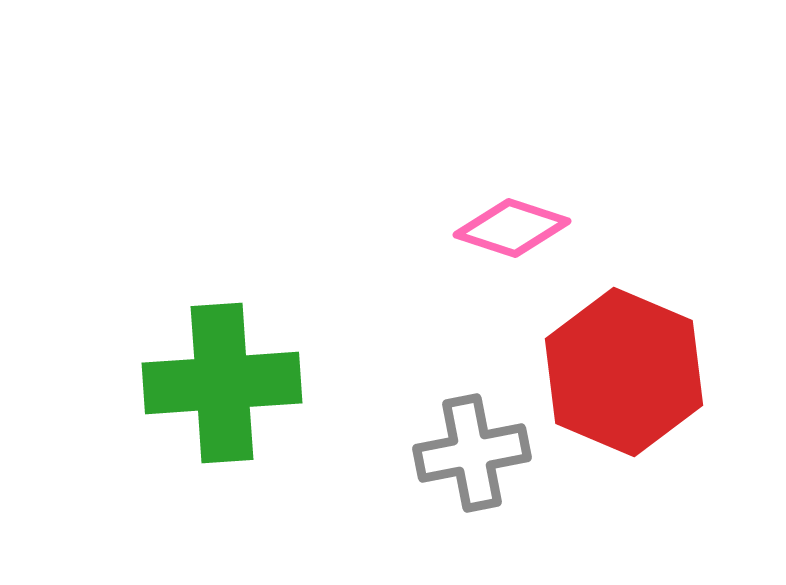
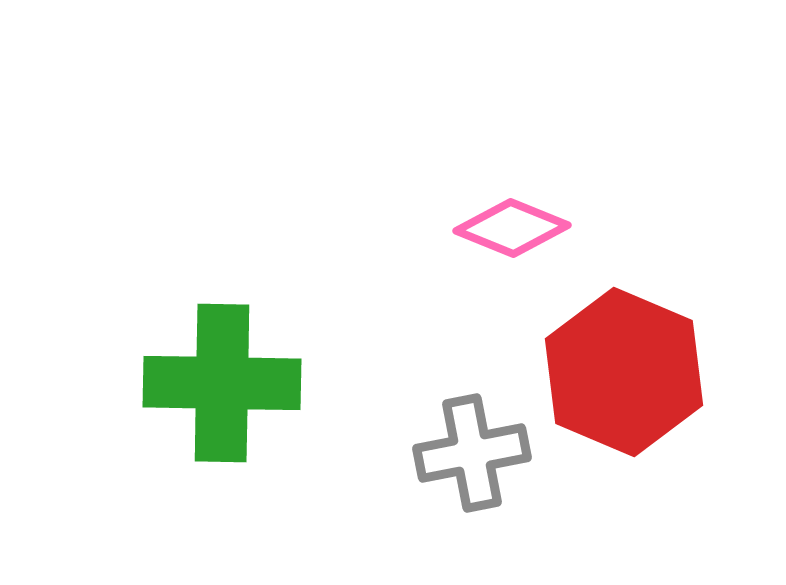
pink diamond: rotated 4 degrees clockwise
green cross: rotated 5 degrees clockwise
